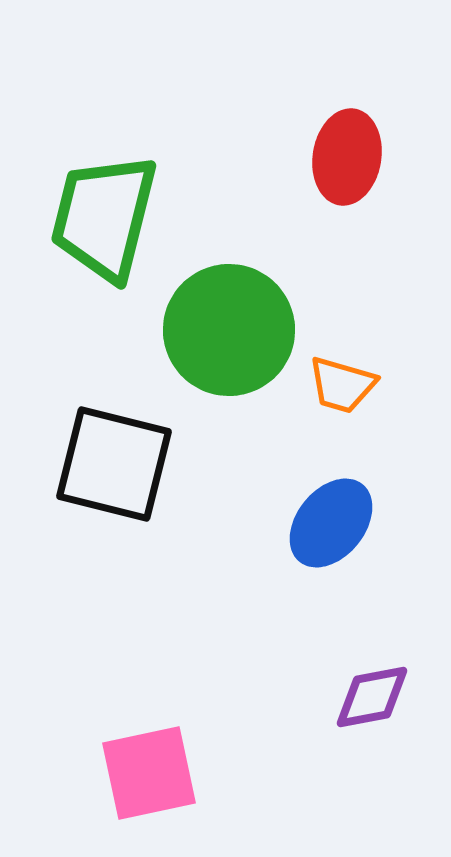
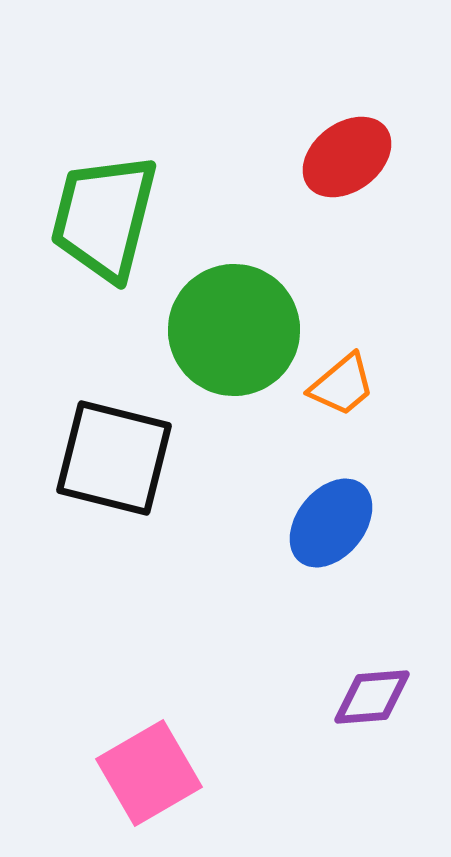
red ellipse: rotated 44 degrees clockwise
green circle: moved 5 px right
orange trapezoid: rotated 56 degrees counterclockwise
black square: moved 6 px up
purple diamond: rotated 6 degrees clockwise
pink square: rotated 18 degrees counterclockwise
